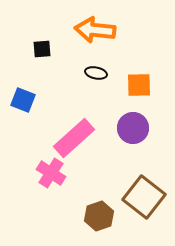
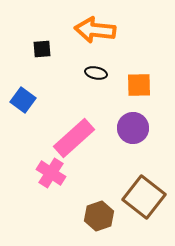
blue square: rotated 15 degrees clockwise
